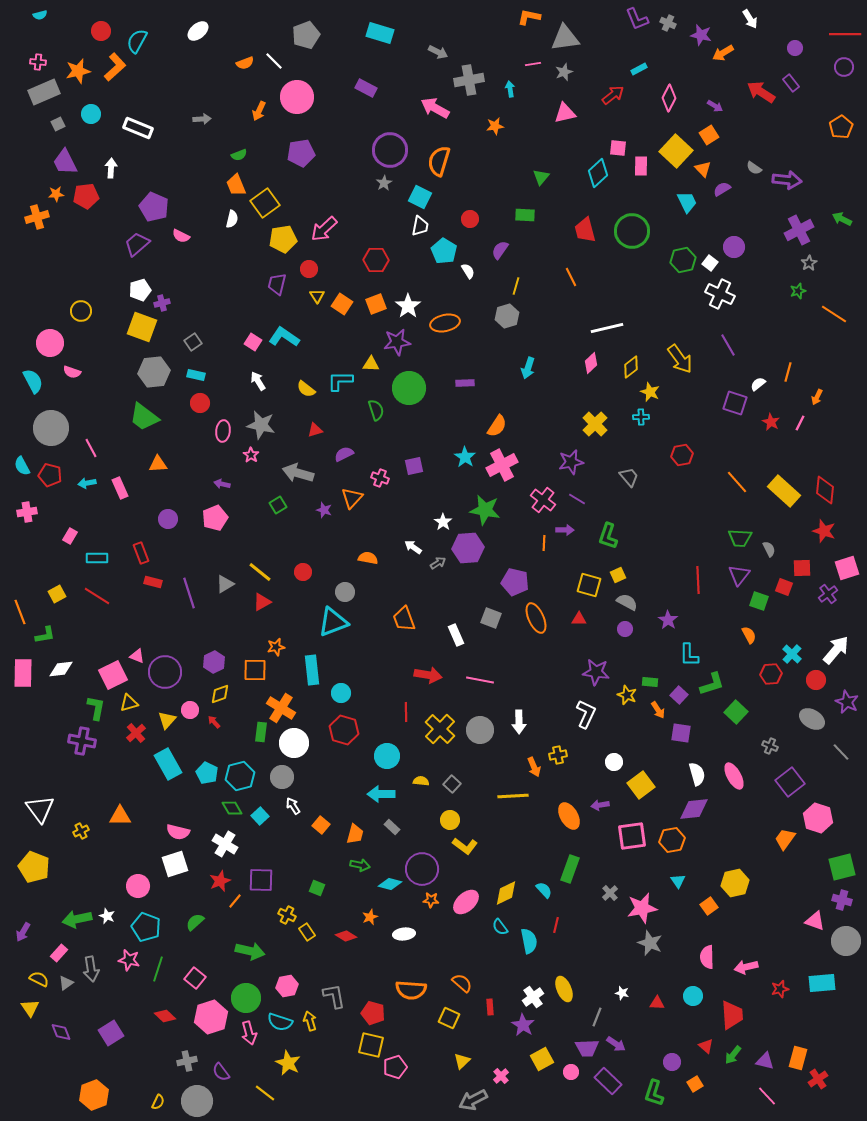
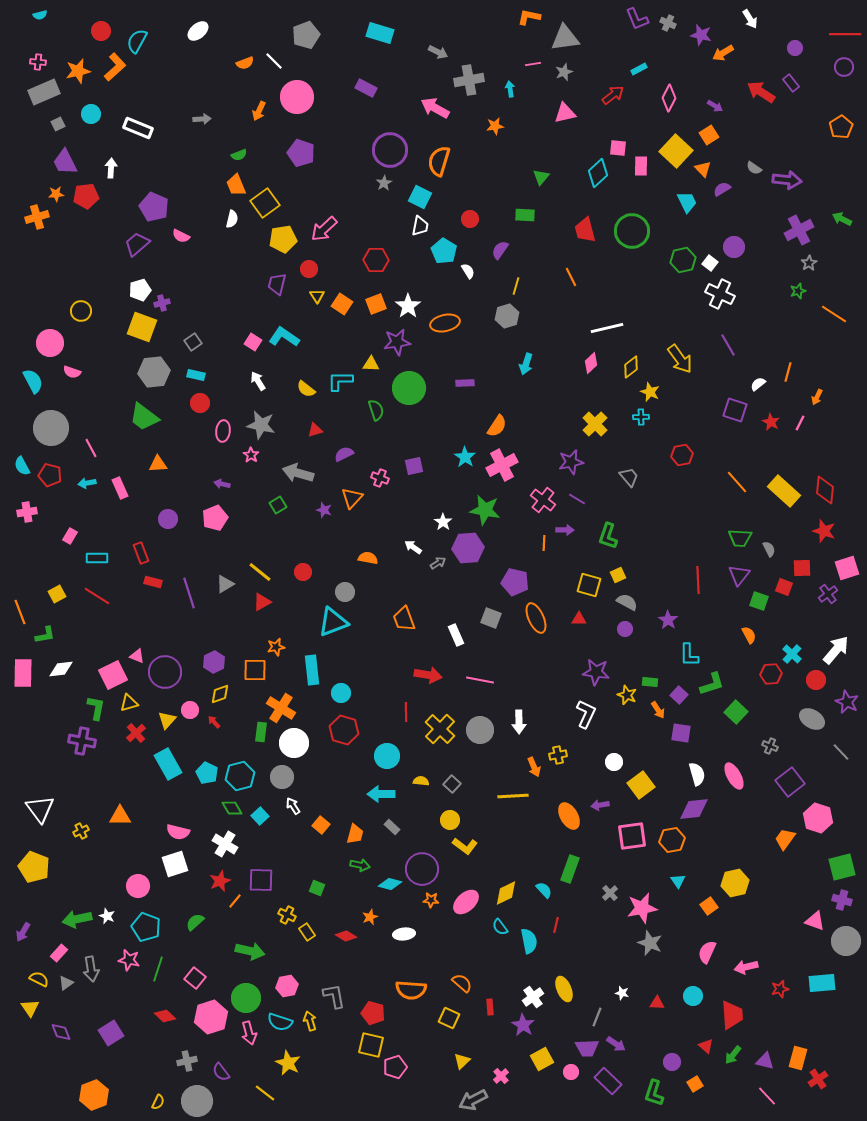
purple pentagon at (301, 153): rotated 28 degrees clockwise
cyan arrow at (528, 368): moved 2 px left, 4 px up
purple square at (735, 403): moved 7 px down
pink semicircle at (707, 957): moved 5 px up; rotated 25 degrees clockwise
